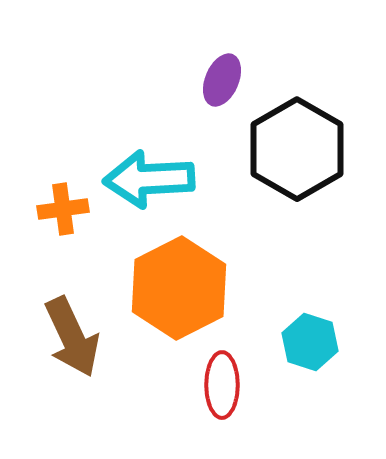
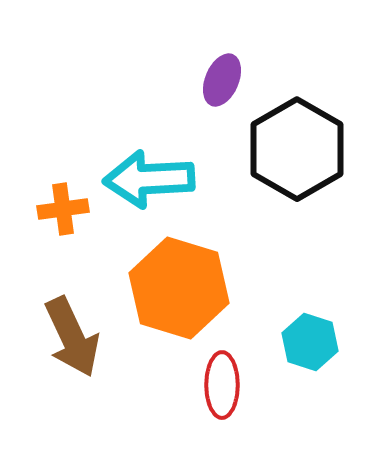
orange hexagon: rotated 16 degrees counterclockwise
